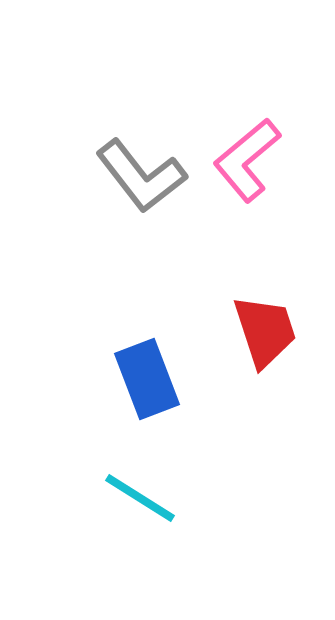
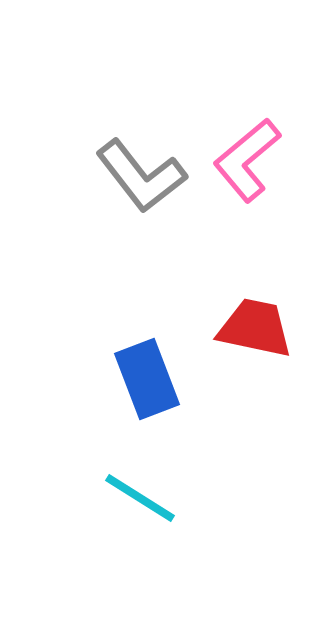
red trapezoid: moved 10 px left, 3 px up; rotated 60 degrees counterclockwise
